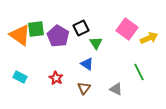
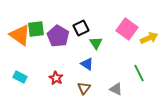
green line: moved 1 px down
